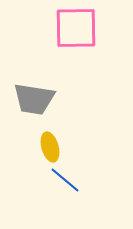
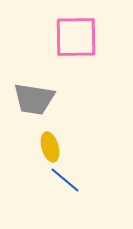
pink square: moved 9 px down
